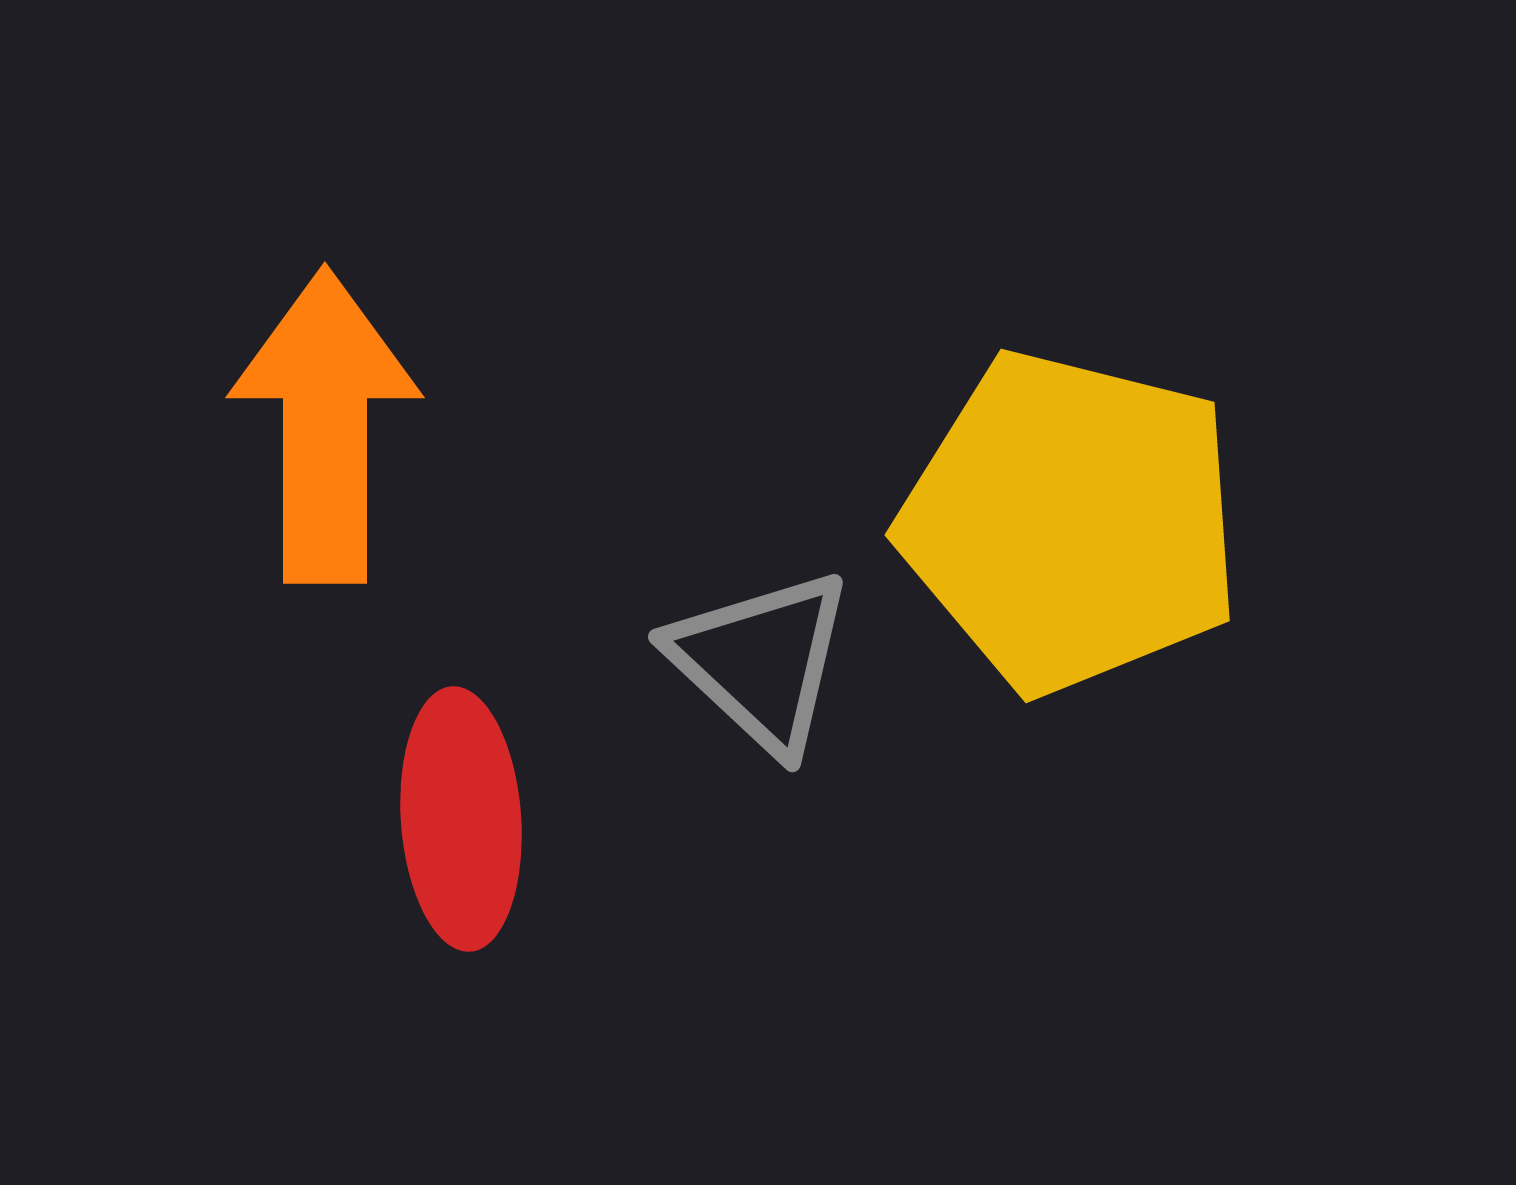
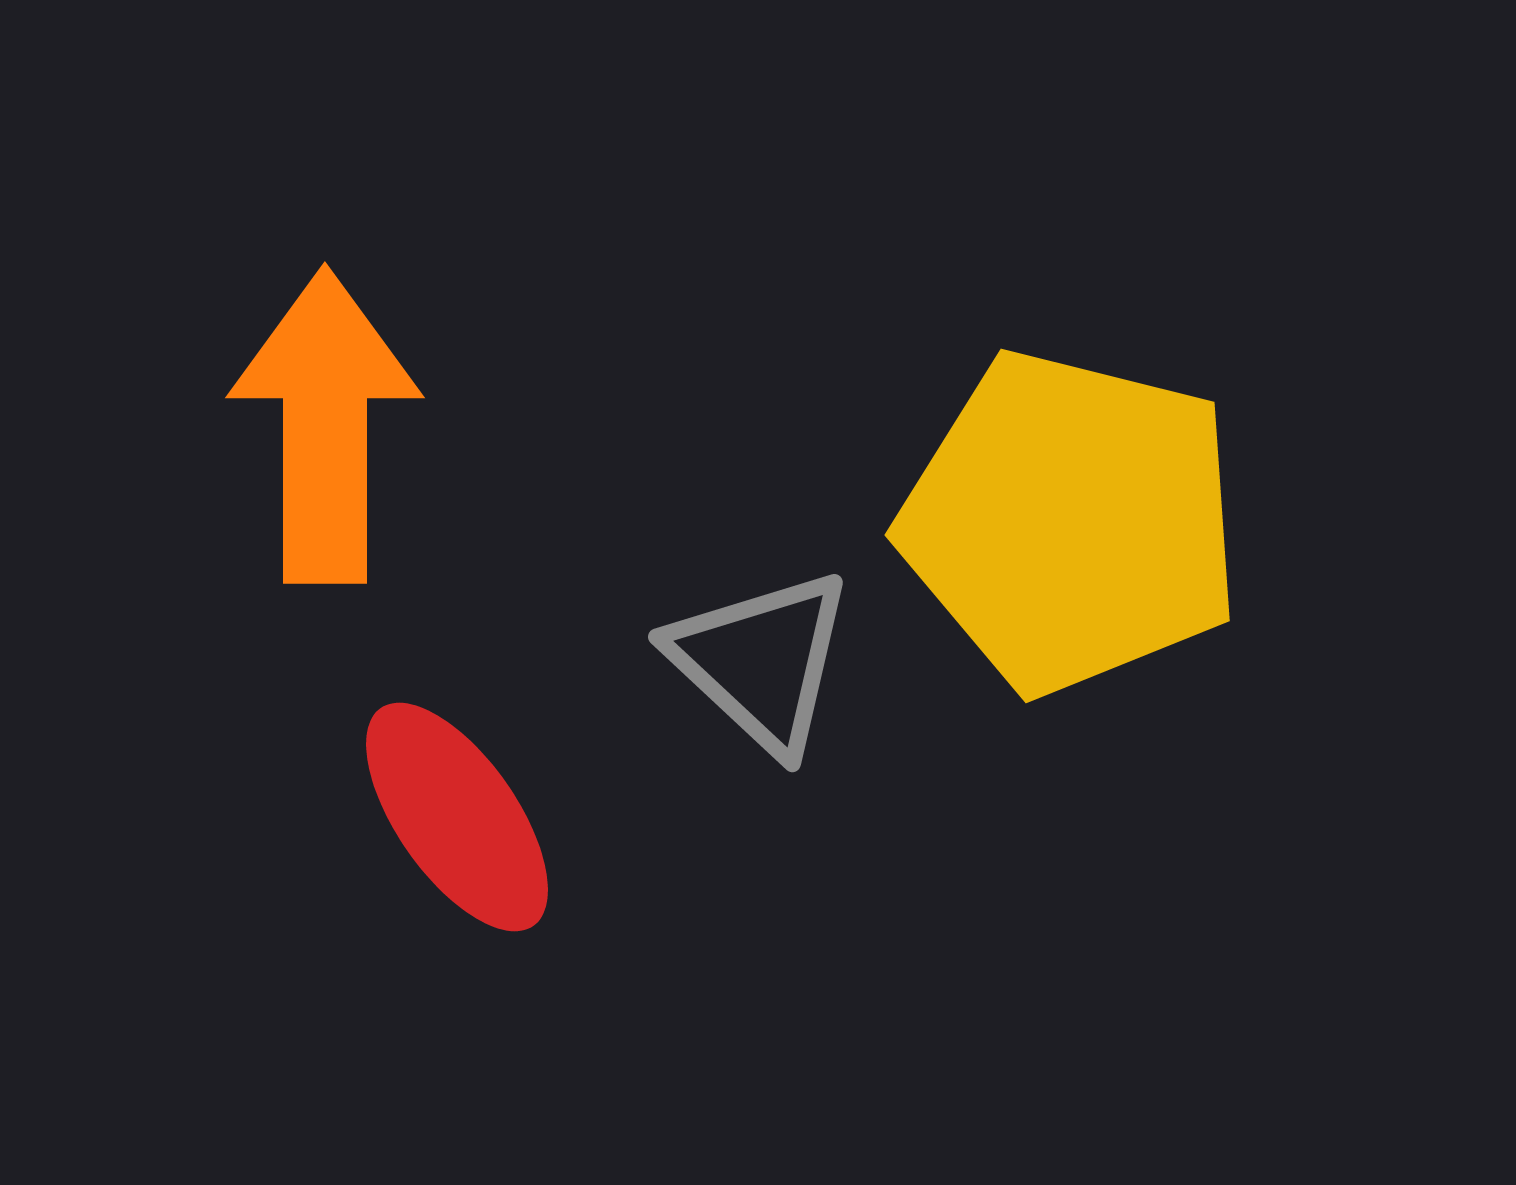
red ellipse: moved 4 px left, 2 px up; rotated 31 degrees counterclockwise
